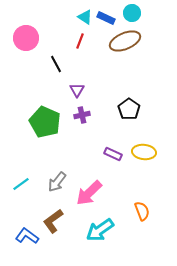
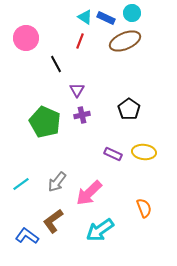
orange semicircle: moved 2 px right, 3 px up
